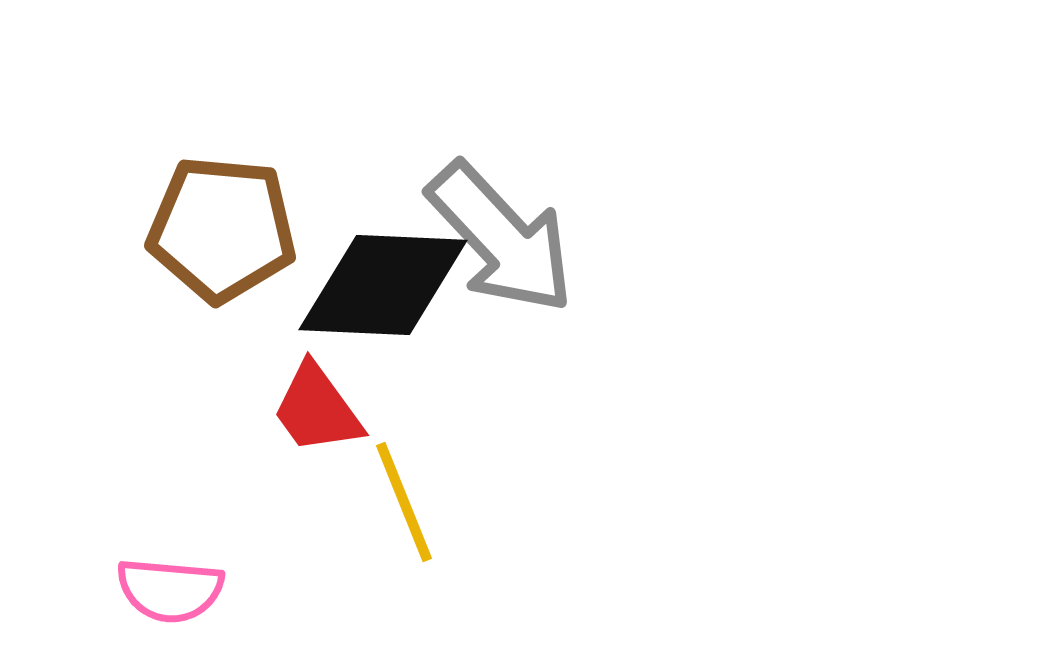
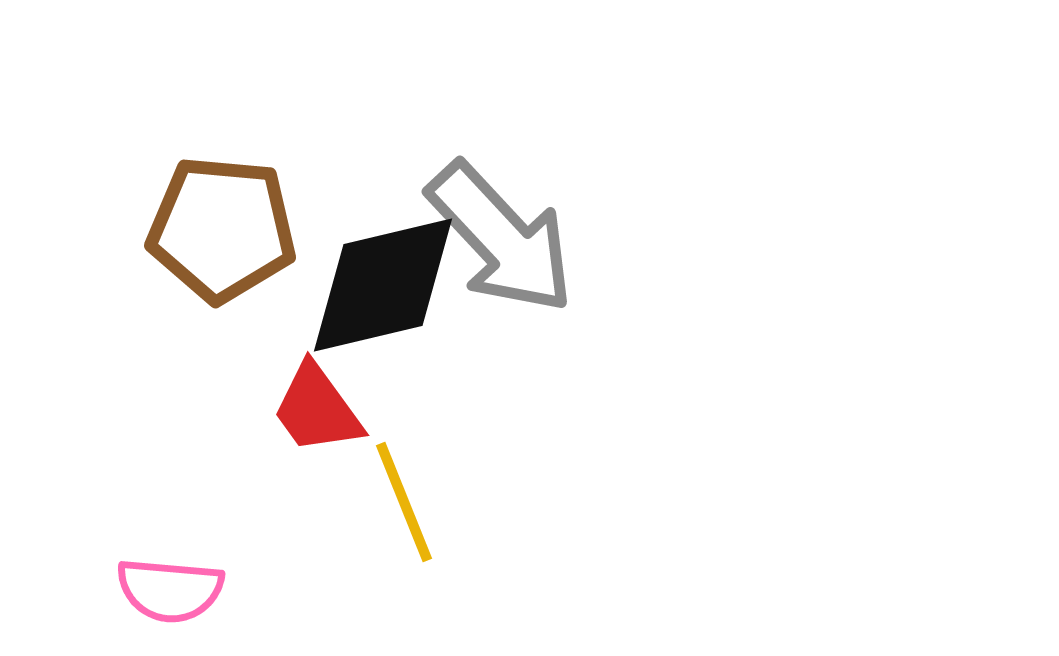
black diamond: rotated 16 degrees counterclockwise
